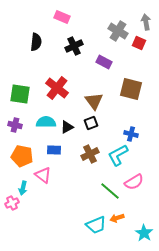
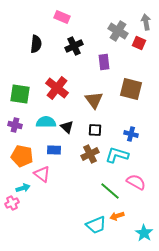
black semicircle: moved 2 px down
purple rectangle: rotated 56 degrees clockwise
brown triangle: moved 1 px up
black square: moved 4 px right, 7 px down; rotated 24 degrees clockwise
black triangle: rotated 48 degrees counterclockwise
cyan L-shape: moved 1 px left; rotated 45 degrees clockwise
pink triangle: moved 1 px left, 1 px up
pink semicircle: moved 2 px right; rotated 120 degrees counterclockwise
cyan arrow: rotated 120 degrees counterclockwise
orange arrow: moved 2 px up
